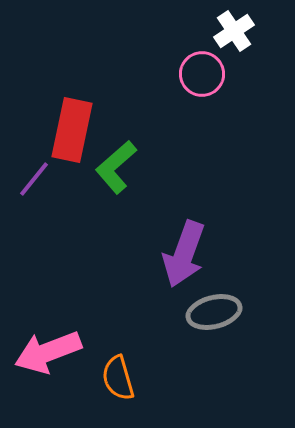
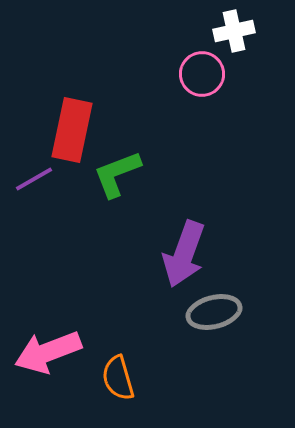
white cross: rotated 21 degrees clockwise
green L-shape: moved 1 px right, 7 px down; rotated 20 degrees clockwise
purple line: rotated 21 degrees clockwise
